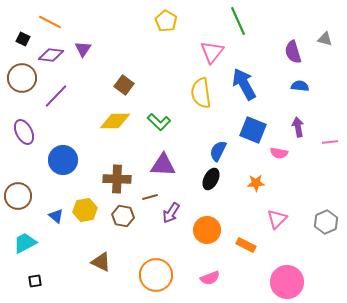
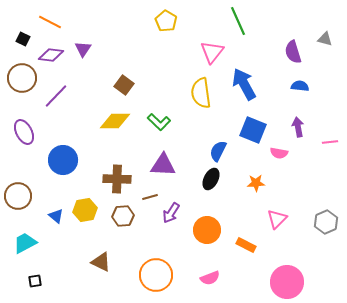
brown hexagon at (123, 216): rotated 15 degrees counterclockwise
